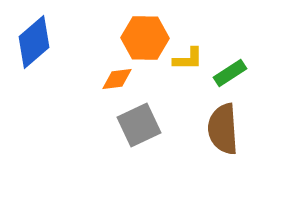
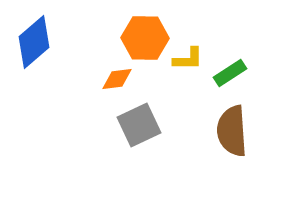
brown semicircle: moved 9 px right, 2 px down
